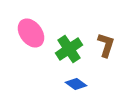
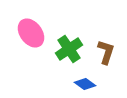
brown L-shape: moved 7 px down
blue diamond: moved 9 px right
